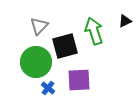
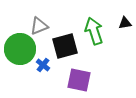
black triangle: moved 2 px down; rotated 16 degrees clockwise
gray triangle: rotated 24 degrees clockwise
green circle: moved 16 px left, 13 px up
purple square: rotated 15 degrees clockwise
blue cross: moved 5 px left, 23 px up
